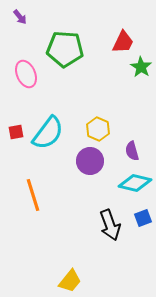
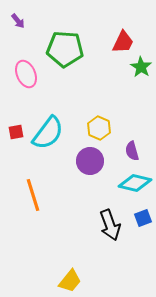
purple arrow: moved 2 px left, 4 px down
yellow hexagon: moved 1 px right, 1 px up
